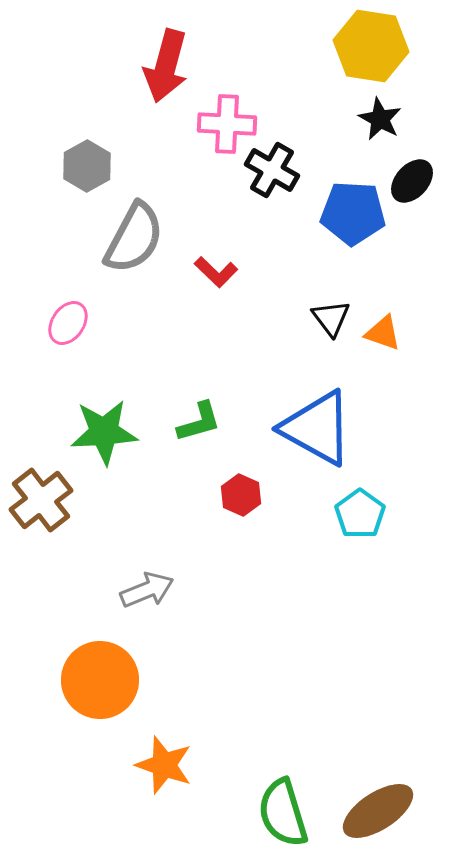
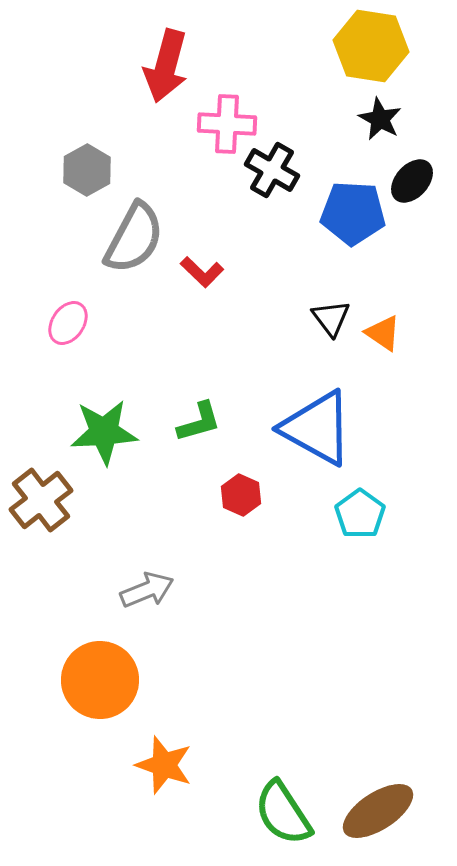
gray hexagon: moved 4 px down
red L-shape: moved 14 px left
orange triangle: rotated 15 degrees clockwise
green semicircle: rotated 16 degrees counterclockwise
